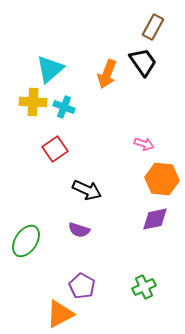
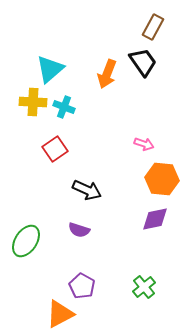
green cross: rotated 15 degrees counterclockwise
